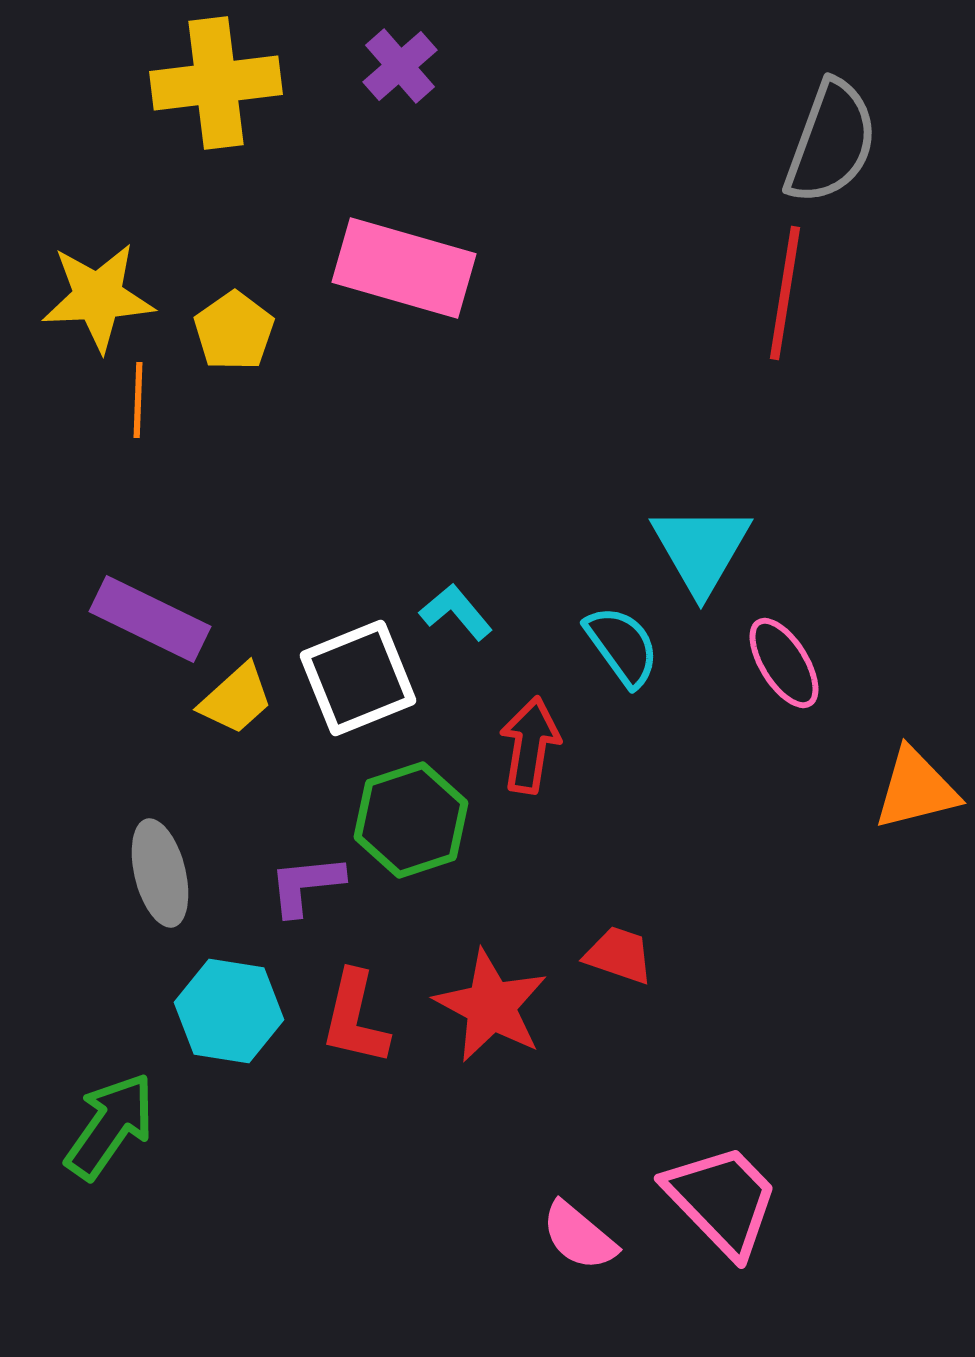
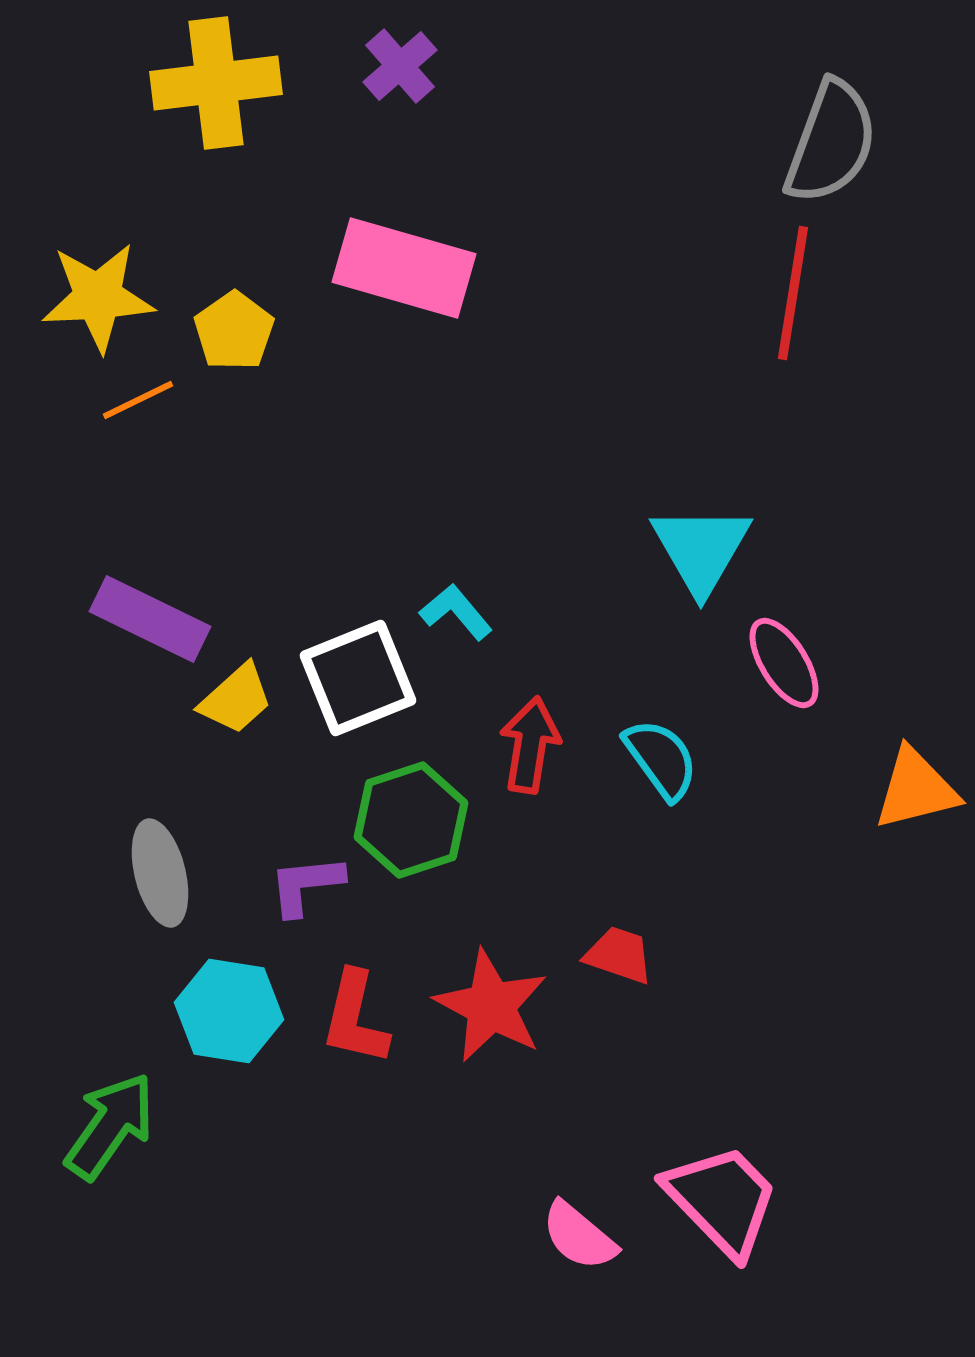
red line: moved 8 px right
orange line: rotated 62 degrees clockwise
cyan semicircle: moved 39 px right, 113 px down
